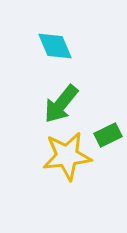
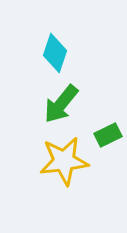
cyan diamond: moved 7 px down; rotated 42 degrees clockwise
yellow star: moved 3 px left, 5 px down
